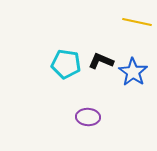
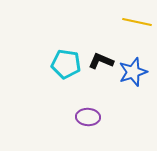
blue star: rotated 20 degrees clockwise
